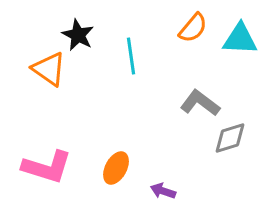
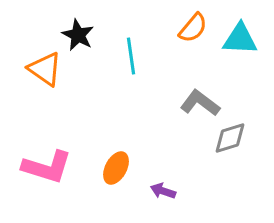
orange triangle: moved 4 px left
